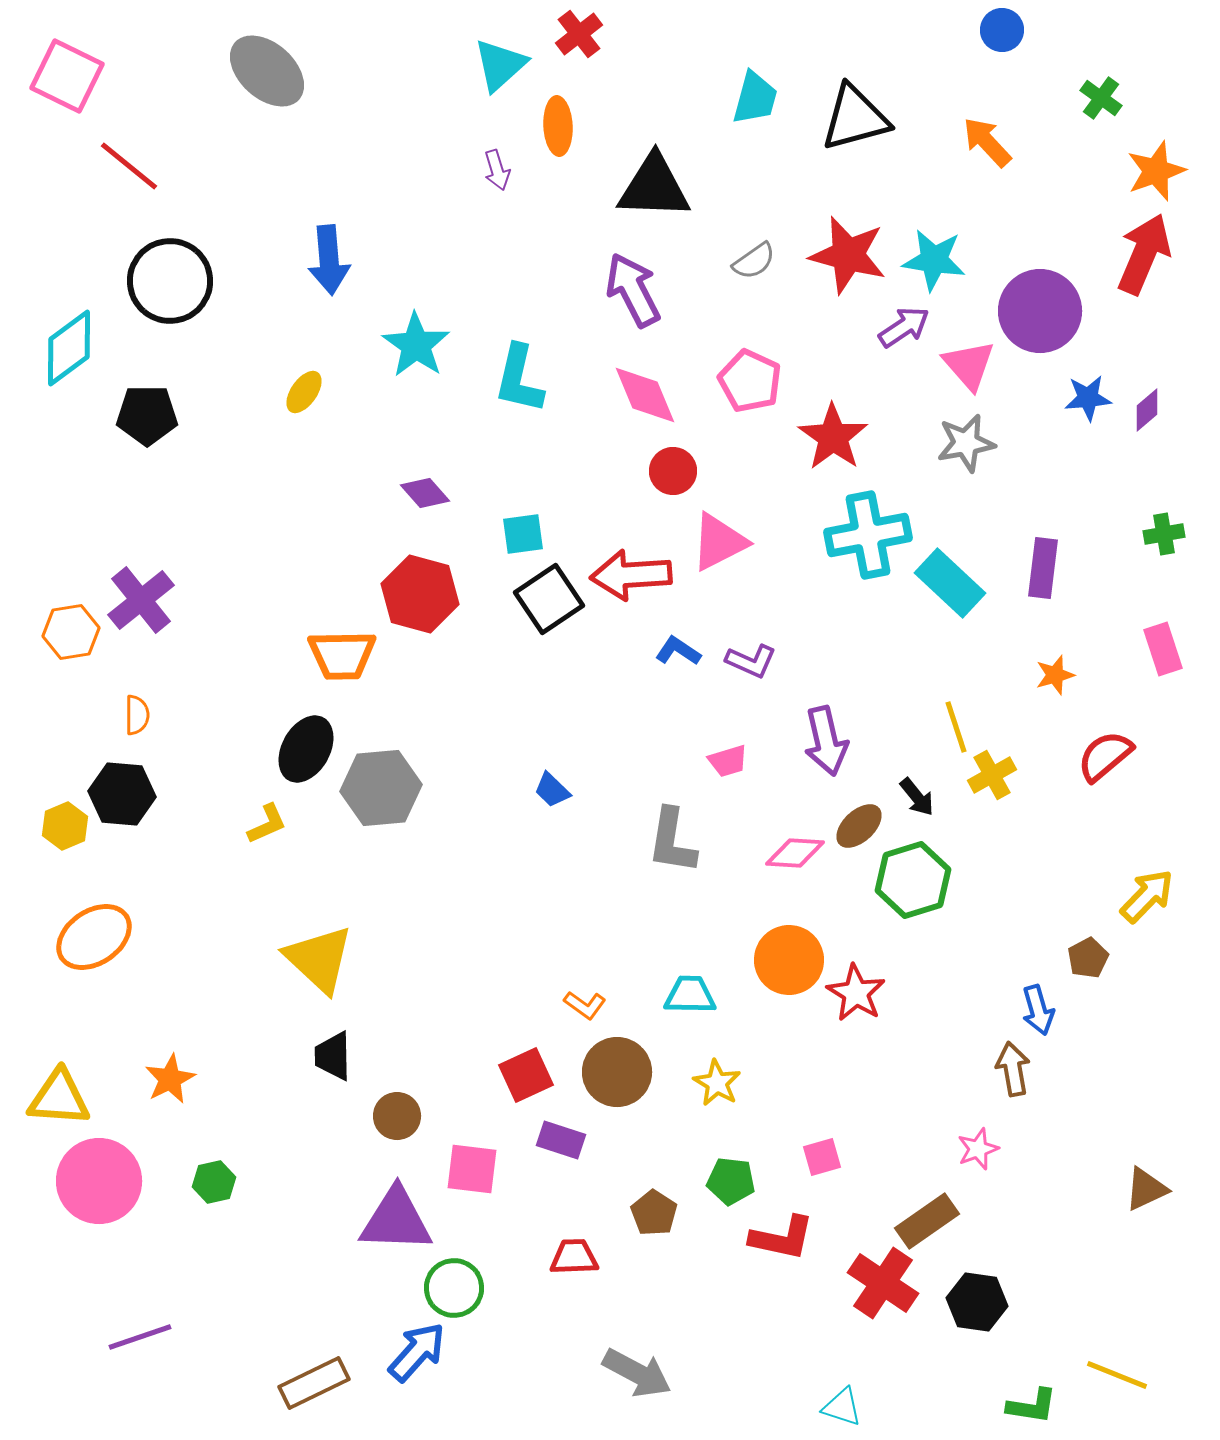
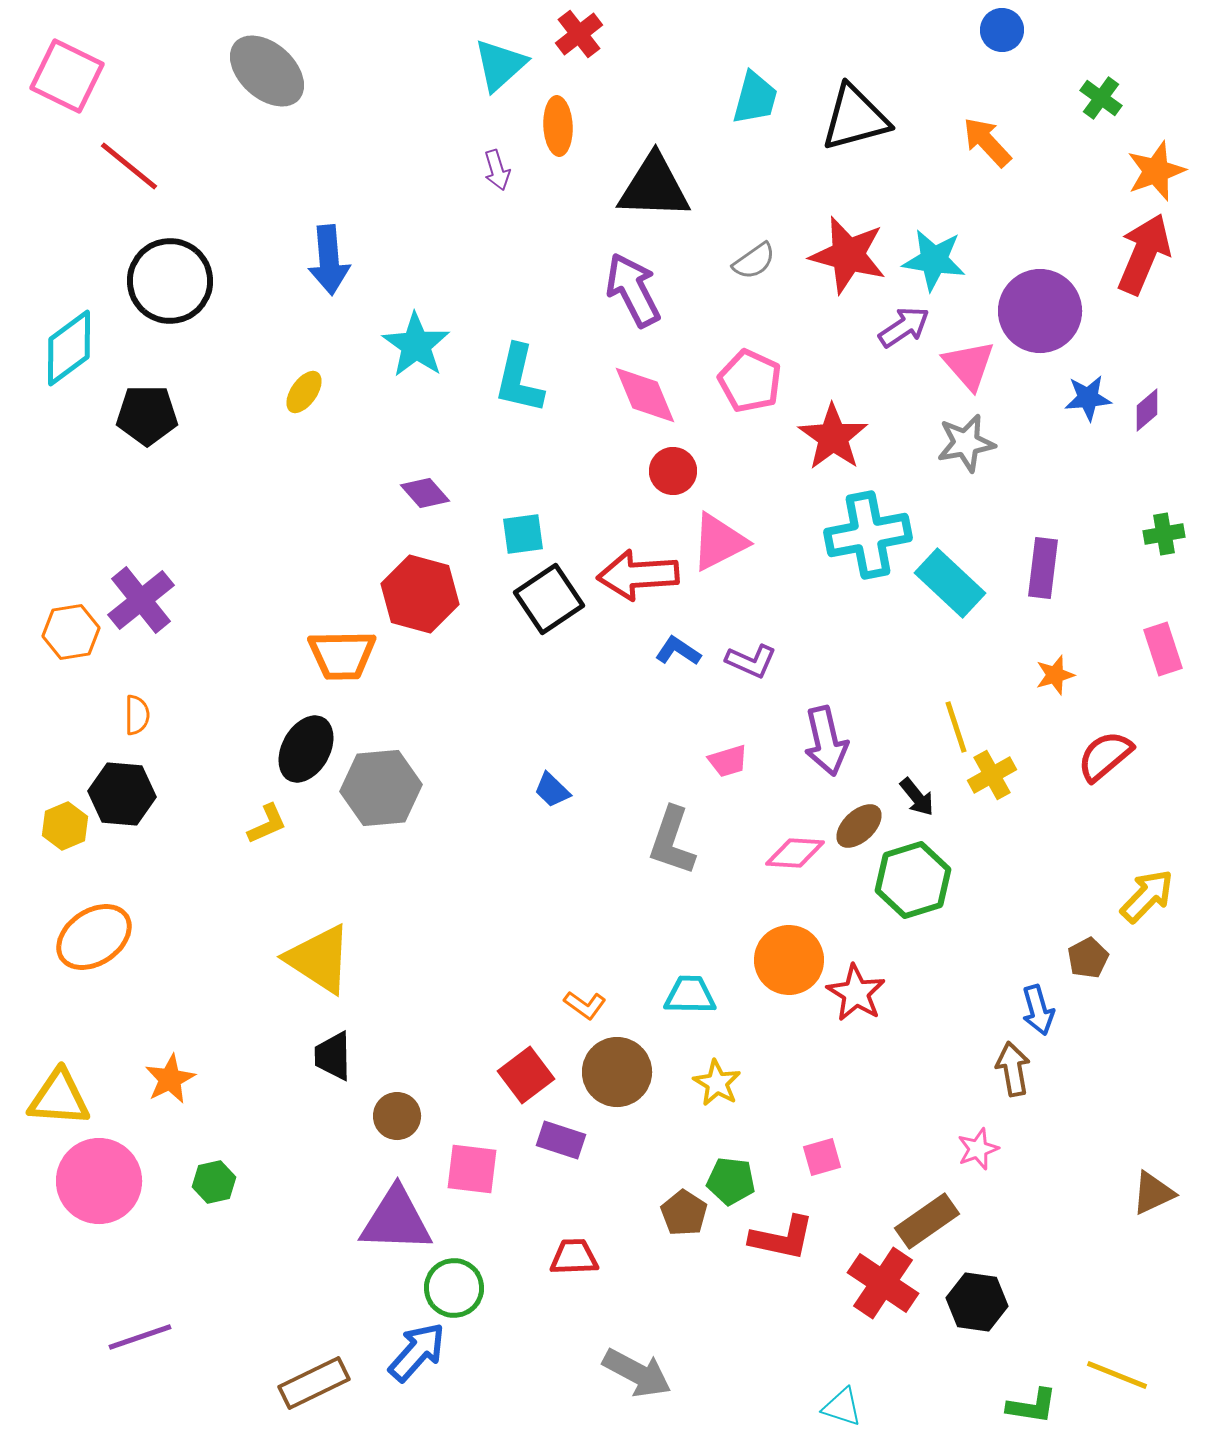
red arrow at (631, 575): moved 7 px right
gray L-shape at (672, 841): rotated 10 degrees clockwise
yellow triangle at (319, 959): rotated 10 degrees counterclockwise
red square at (526, 1075): rotated 12 degrees counterclockwise
brown triangle at (1146, 1189): moved 7 px right, 4 px down
brown pentagon at (654, 1213): moved 30 px right
